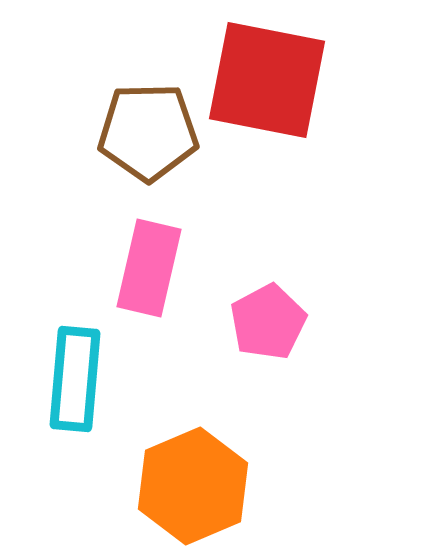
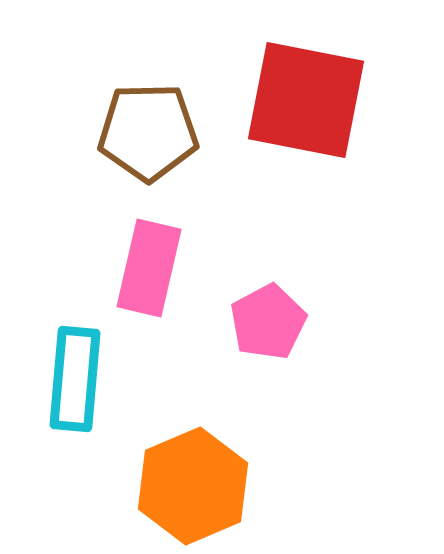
red square: moved 39 px right, 20 px down
